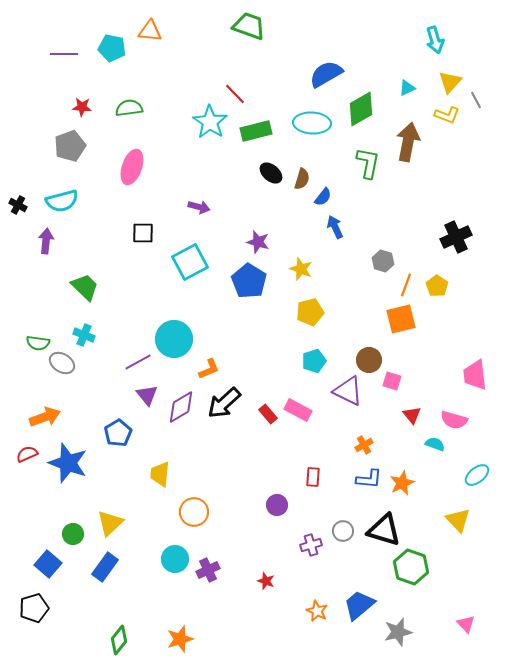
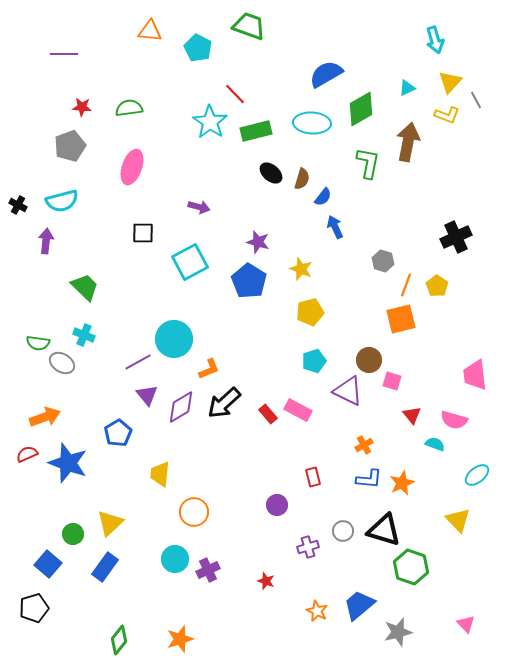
cyan pentagon at (112, 48): moved 86 px right; rotated 16 degrees clockwise
red rectangle at (313, 477): rotated 18 degrees counterclockwise
purple cross at (311, 545): moved 3 px left, 2 px down
